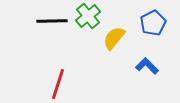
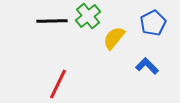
red line: rotated 8 degrees clockwise
